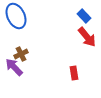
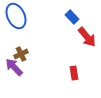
blue rectangle: moved 12 px left, 1 px down
